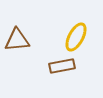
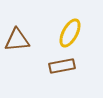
yellow ellipse: moved 6 px left, 4 px up
